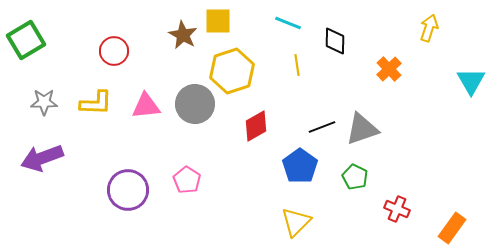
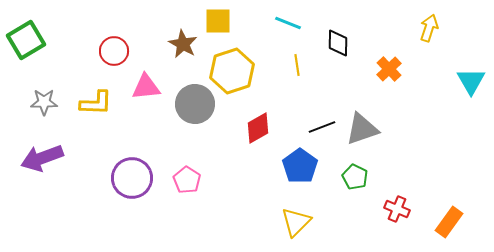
brown star: moved 9 px down
black diamond: moved 3 px right, 2 px down
pink triangle: moved 19 px up
red diamond: moved 2 px right, 2 px down
purple circle: moved 4 px right, 12 px up
orange rectangle: moved 3 px left, 6 px up
